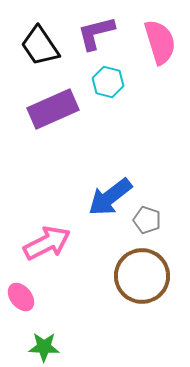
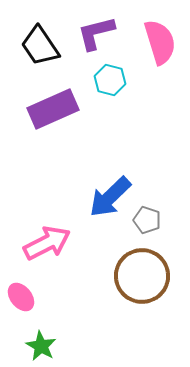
cyan hexagon: moved 2 px right, 2 px up
blue arrow: rotated 6 degrees counterclockwise
green star: moved 3 px left, 1 px up; rotated 28 degrees clockwise
